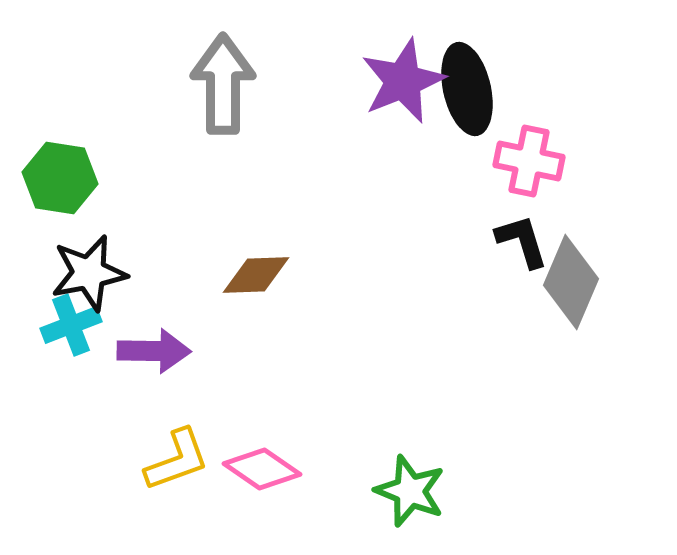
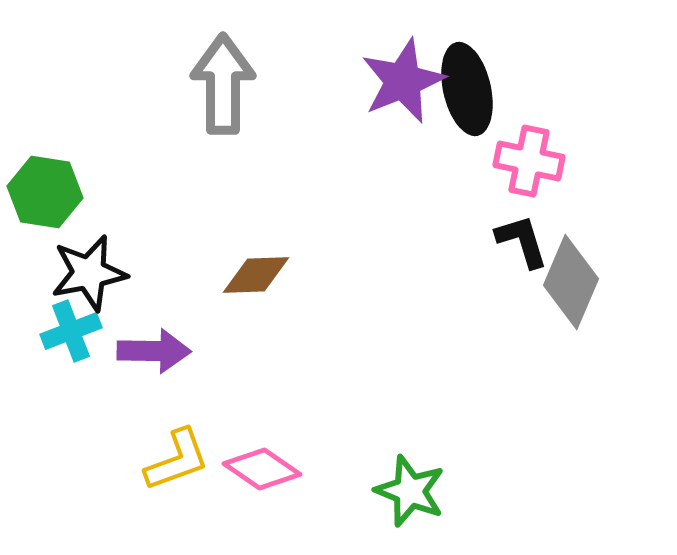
green hexagon: moved 15 px left, 14 px down
cyan cross: moved 6 px down
